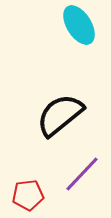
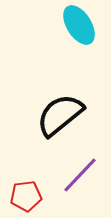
purple line: moved 2 px left, 1 px down
red pentagon: moved 2 px left, 1 px down
